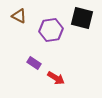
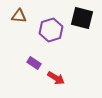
brown triangle: rotated 21 degrees counterclockwise
purple hexagon: rotated 10 degrees counterclockwise
